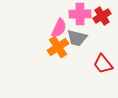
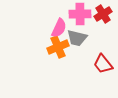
red cross: moved 1 px right, 2 px up
orange cross: rotated 10 degrees clockwise
